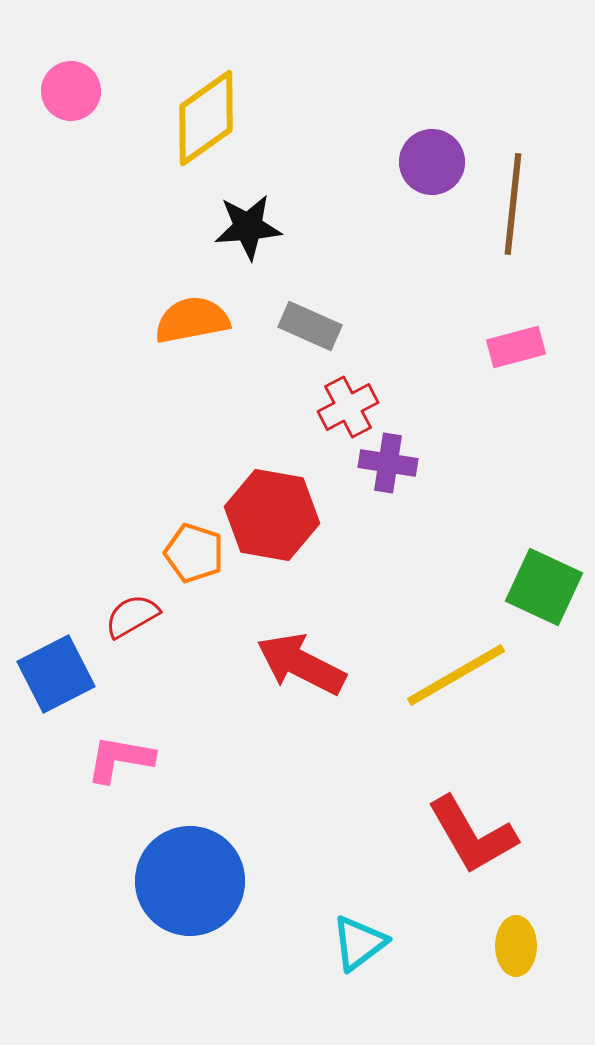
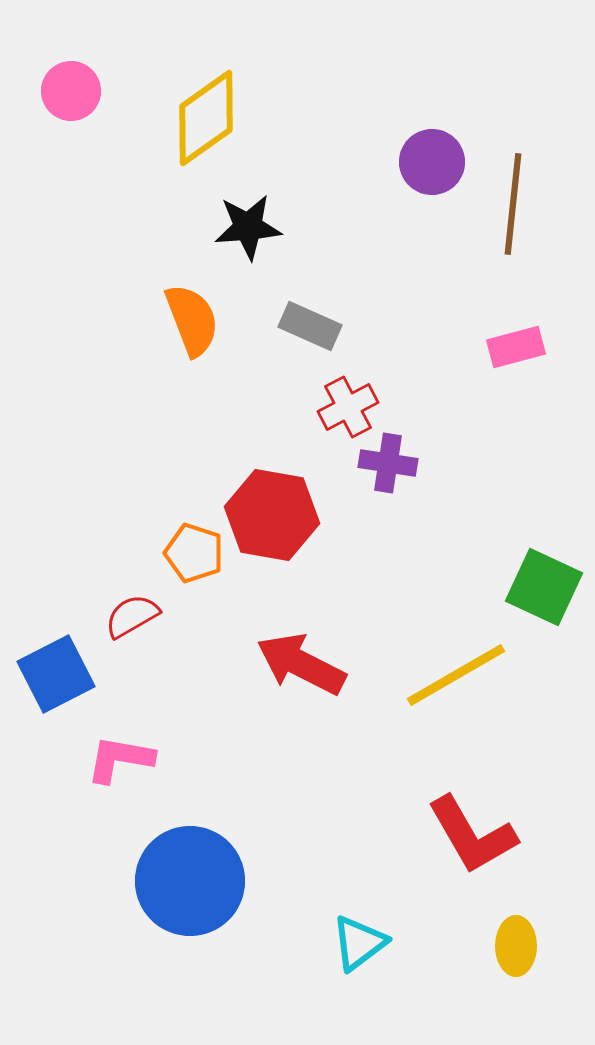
orange semicircle: rotated 80 degrees clockwise
